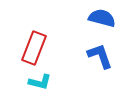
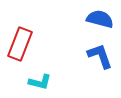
blue semicircle: moved 2 px left, 1 px down
red rectangle: moved 14 px left, 4 px up
